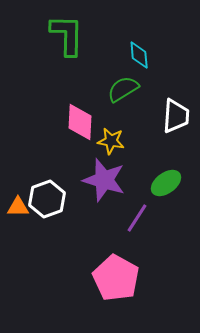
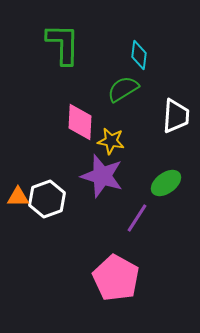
green L-shape: moved 4 px left, 9 px down
cyan diamond: rotated 12 degrees clockwise
purple star: moved 2 px left, 4 px up
orange triangle: moved 10 px up
